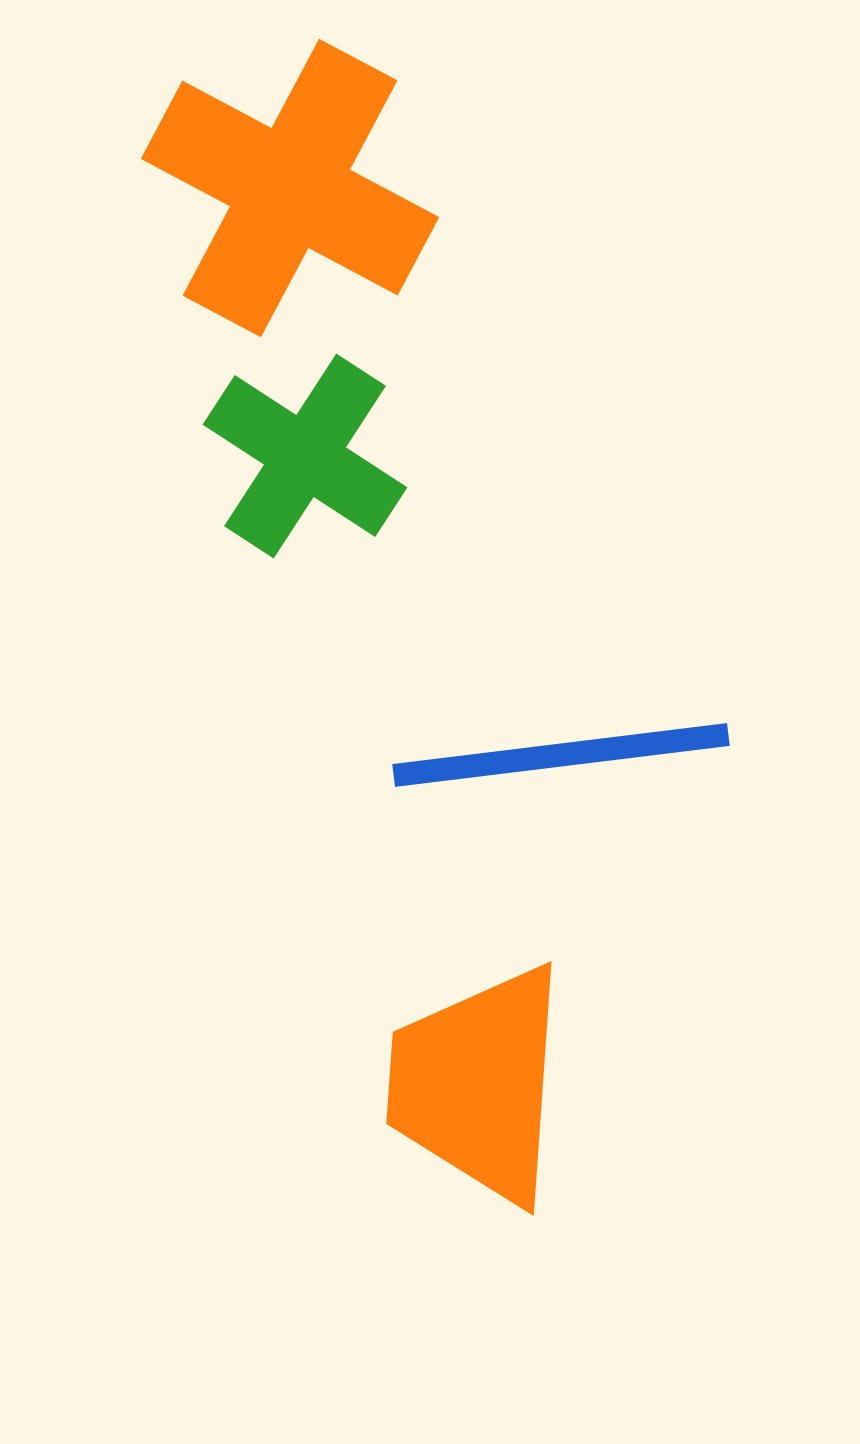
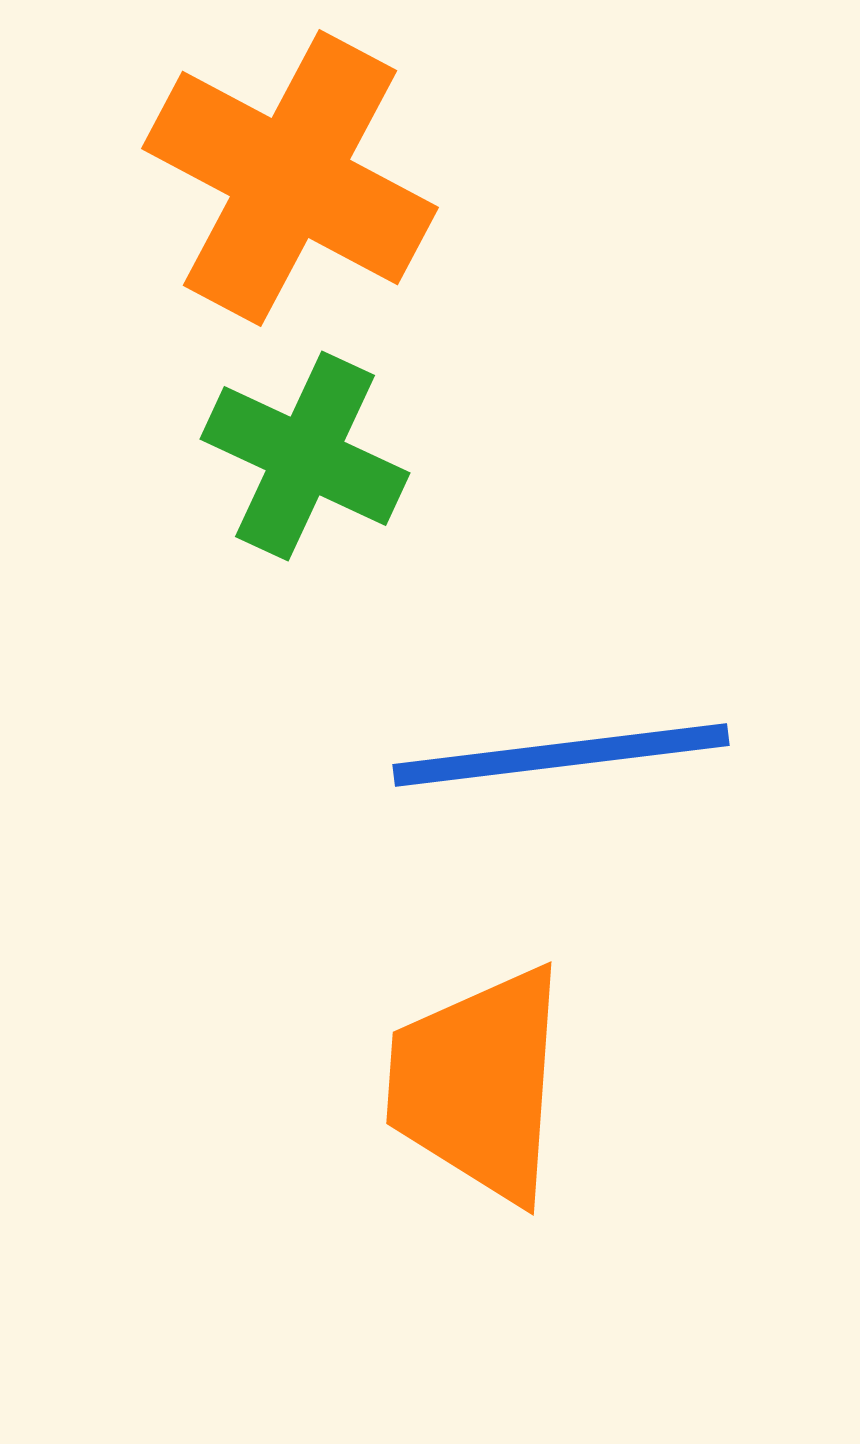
orange cross: moved 10 px up
green cross: rotated 8 degrees counterclockwise
